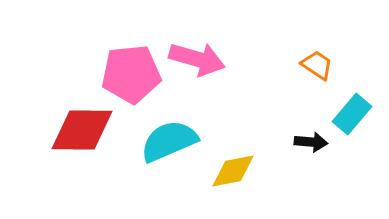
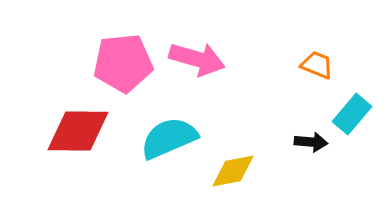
orange trapezoid: rotated 12 degrees counterclockwise
pink pentagon: moved 8 px left, 11 px up
red diamond: moved 4 px left, 1 px down
cyan semicircle: moved 3 px up
